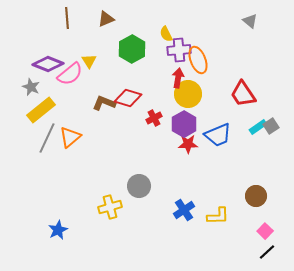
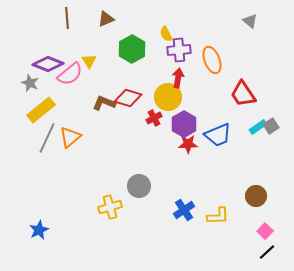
orange ellipse: moved 14 px right
gray star: moved 1 px left, 4 px up
yellow circle: moved 20 px left, 3 px down
blue star: moved 19 px left
